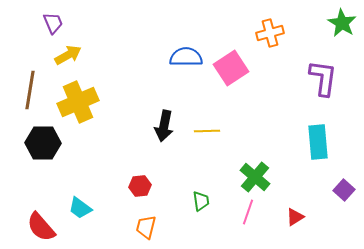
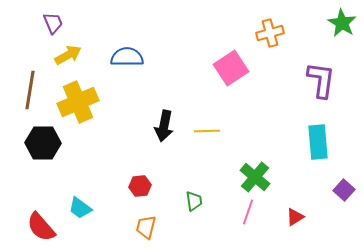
blue semicircle: moved 59 px left
purple L-shape: moved 2 px left, 2 px down
green trapezoid: moved 7 px left
